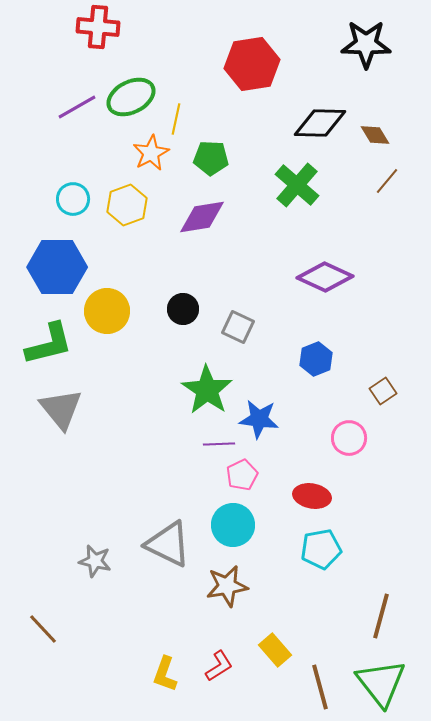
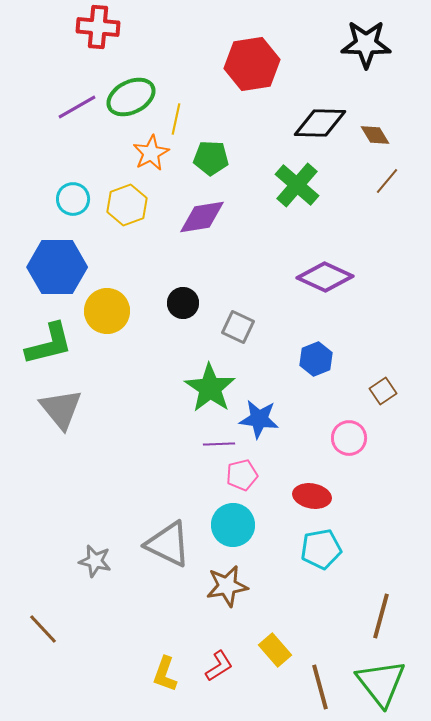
black circle at (183, 309): moved 6 px up
green star at (207, 390): moved 3 px right, 2 px up
pink pentagon at (242, 475): rotated 12 degrees clockwise
